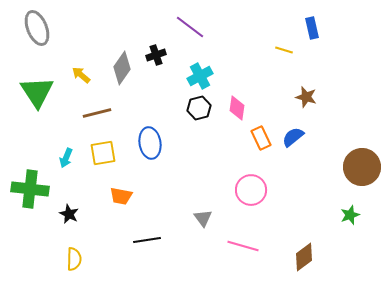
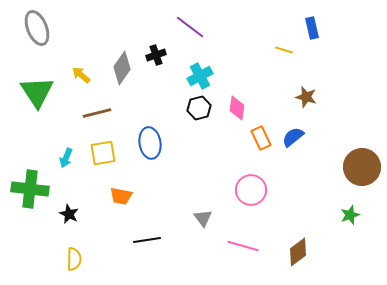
brown diamond: moved 6 px left, 5 px up
